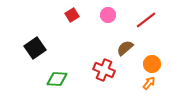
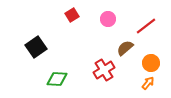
pink circle: moved 4 px down
red line: moved 6 px down
black square: moved 1 px right, 1 px up
orange circle: moved 1 px left, 1 px up
red cross: rotated 35 degrees clockwise
orange arrow: moved 1 px left
